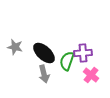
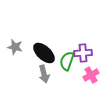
pink cross: rotated 21 degrees clockwise
